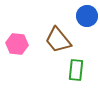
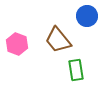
pink hexagon: rotated 15 degrees clockwise
green rectangle: rotated 15 degrees counterclockwise
